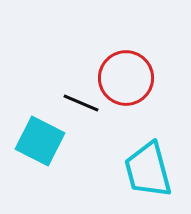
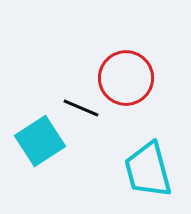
black line: moved 5 px down
cyan square: rotated 30 degrees clockwise
